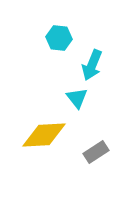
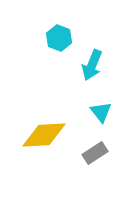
cyan hexagon: rotated 15 degrees clockwise
cyan triangle: moved 24 px right, 14 px down
gray rectangle: moved 1 px left, 1 px down
